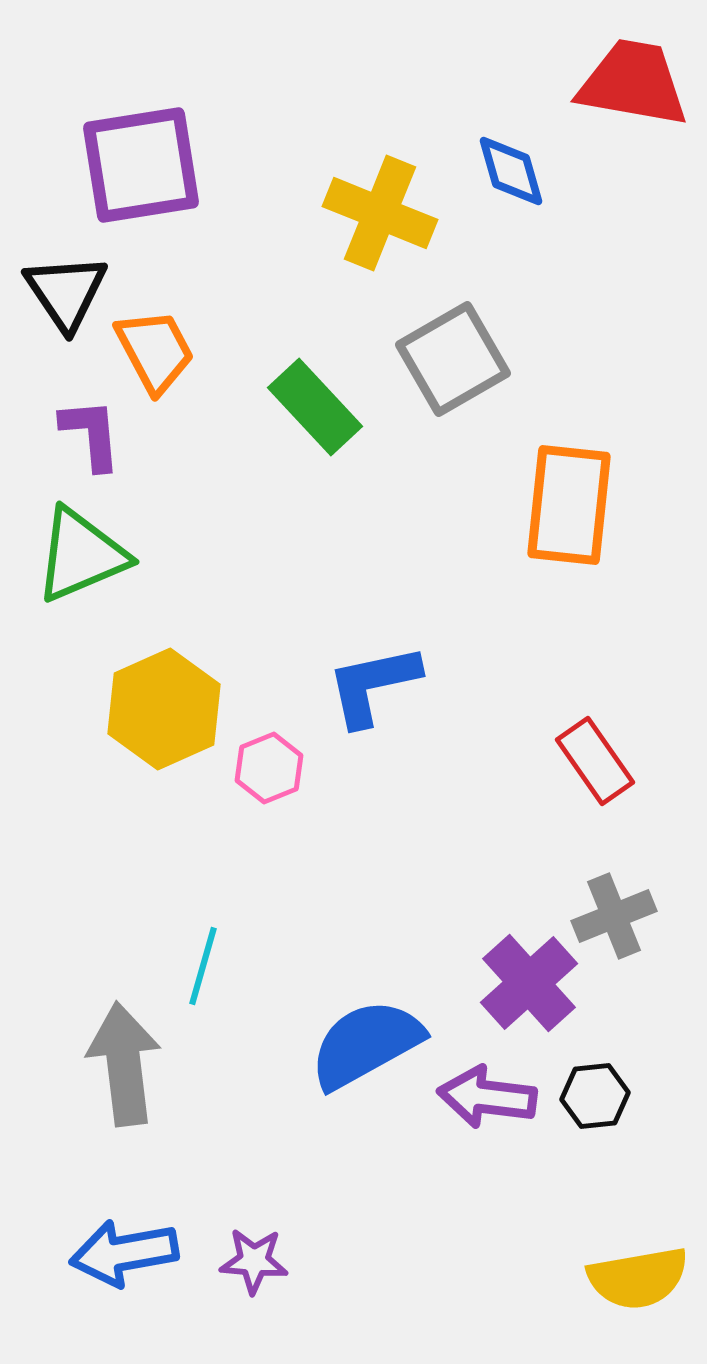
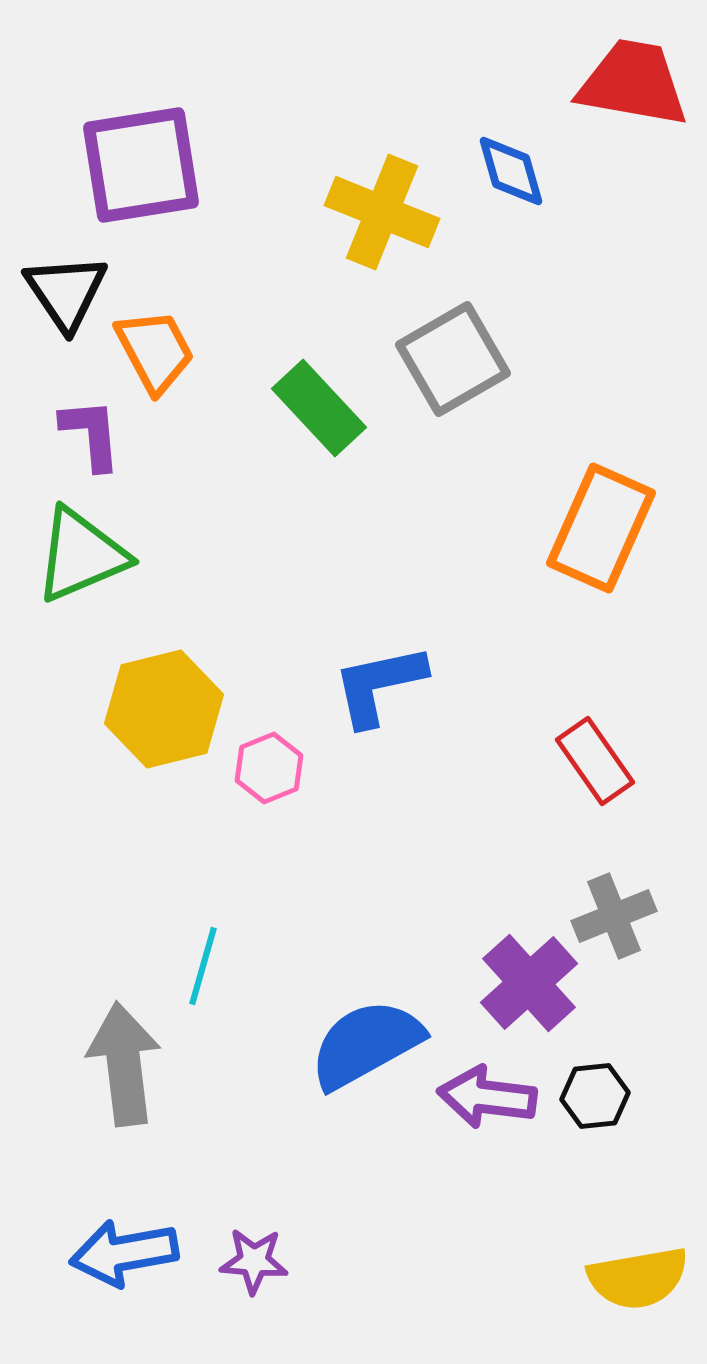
yellow cross: moved 2 px right, 1 px up
green rectangle: moved 4 px right, 1 px down
orange rectangle: moved 32 px right, 23 px down; rotated 18 degrees clockwise
blue L-shape: moved 6 px right
yellow hexagon: rotated 10 degrees clockwise
